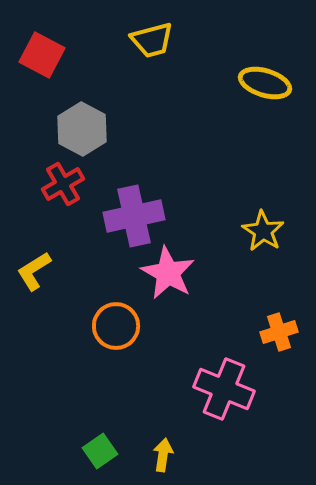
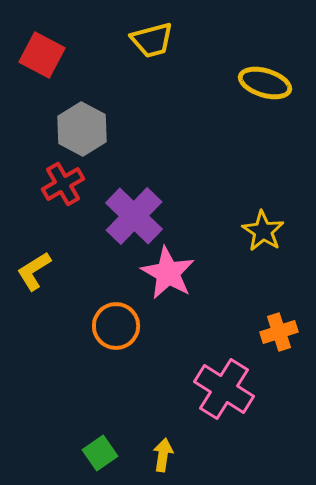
purple cross: rotated 34 degrees counterclockwise
pink cross: rotated 10 degrees clockwise
green square: moved 2 px down
